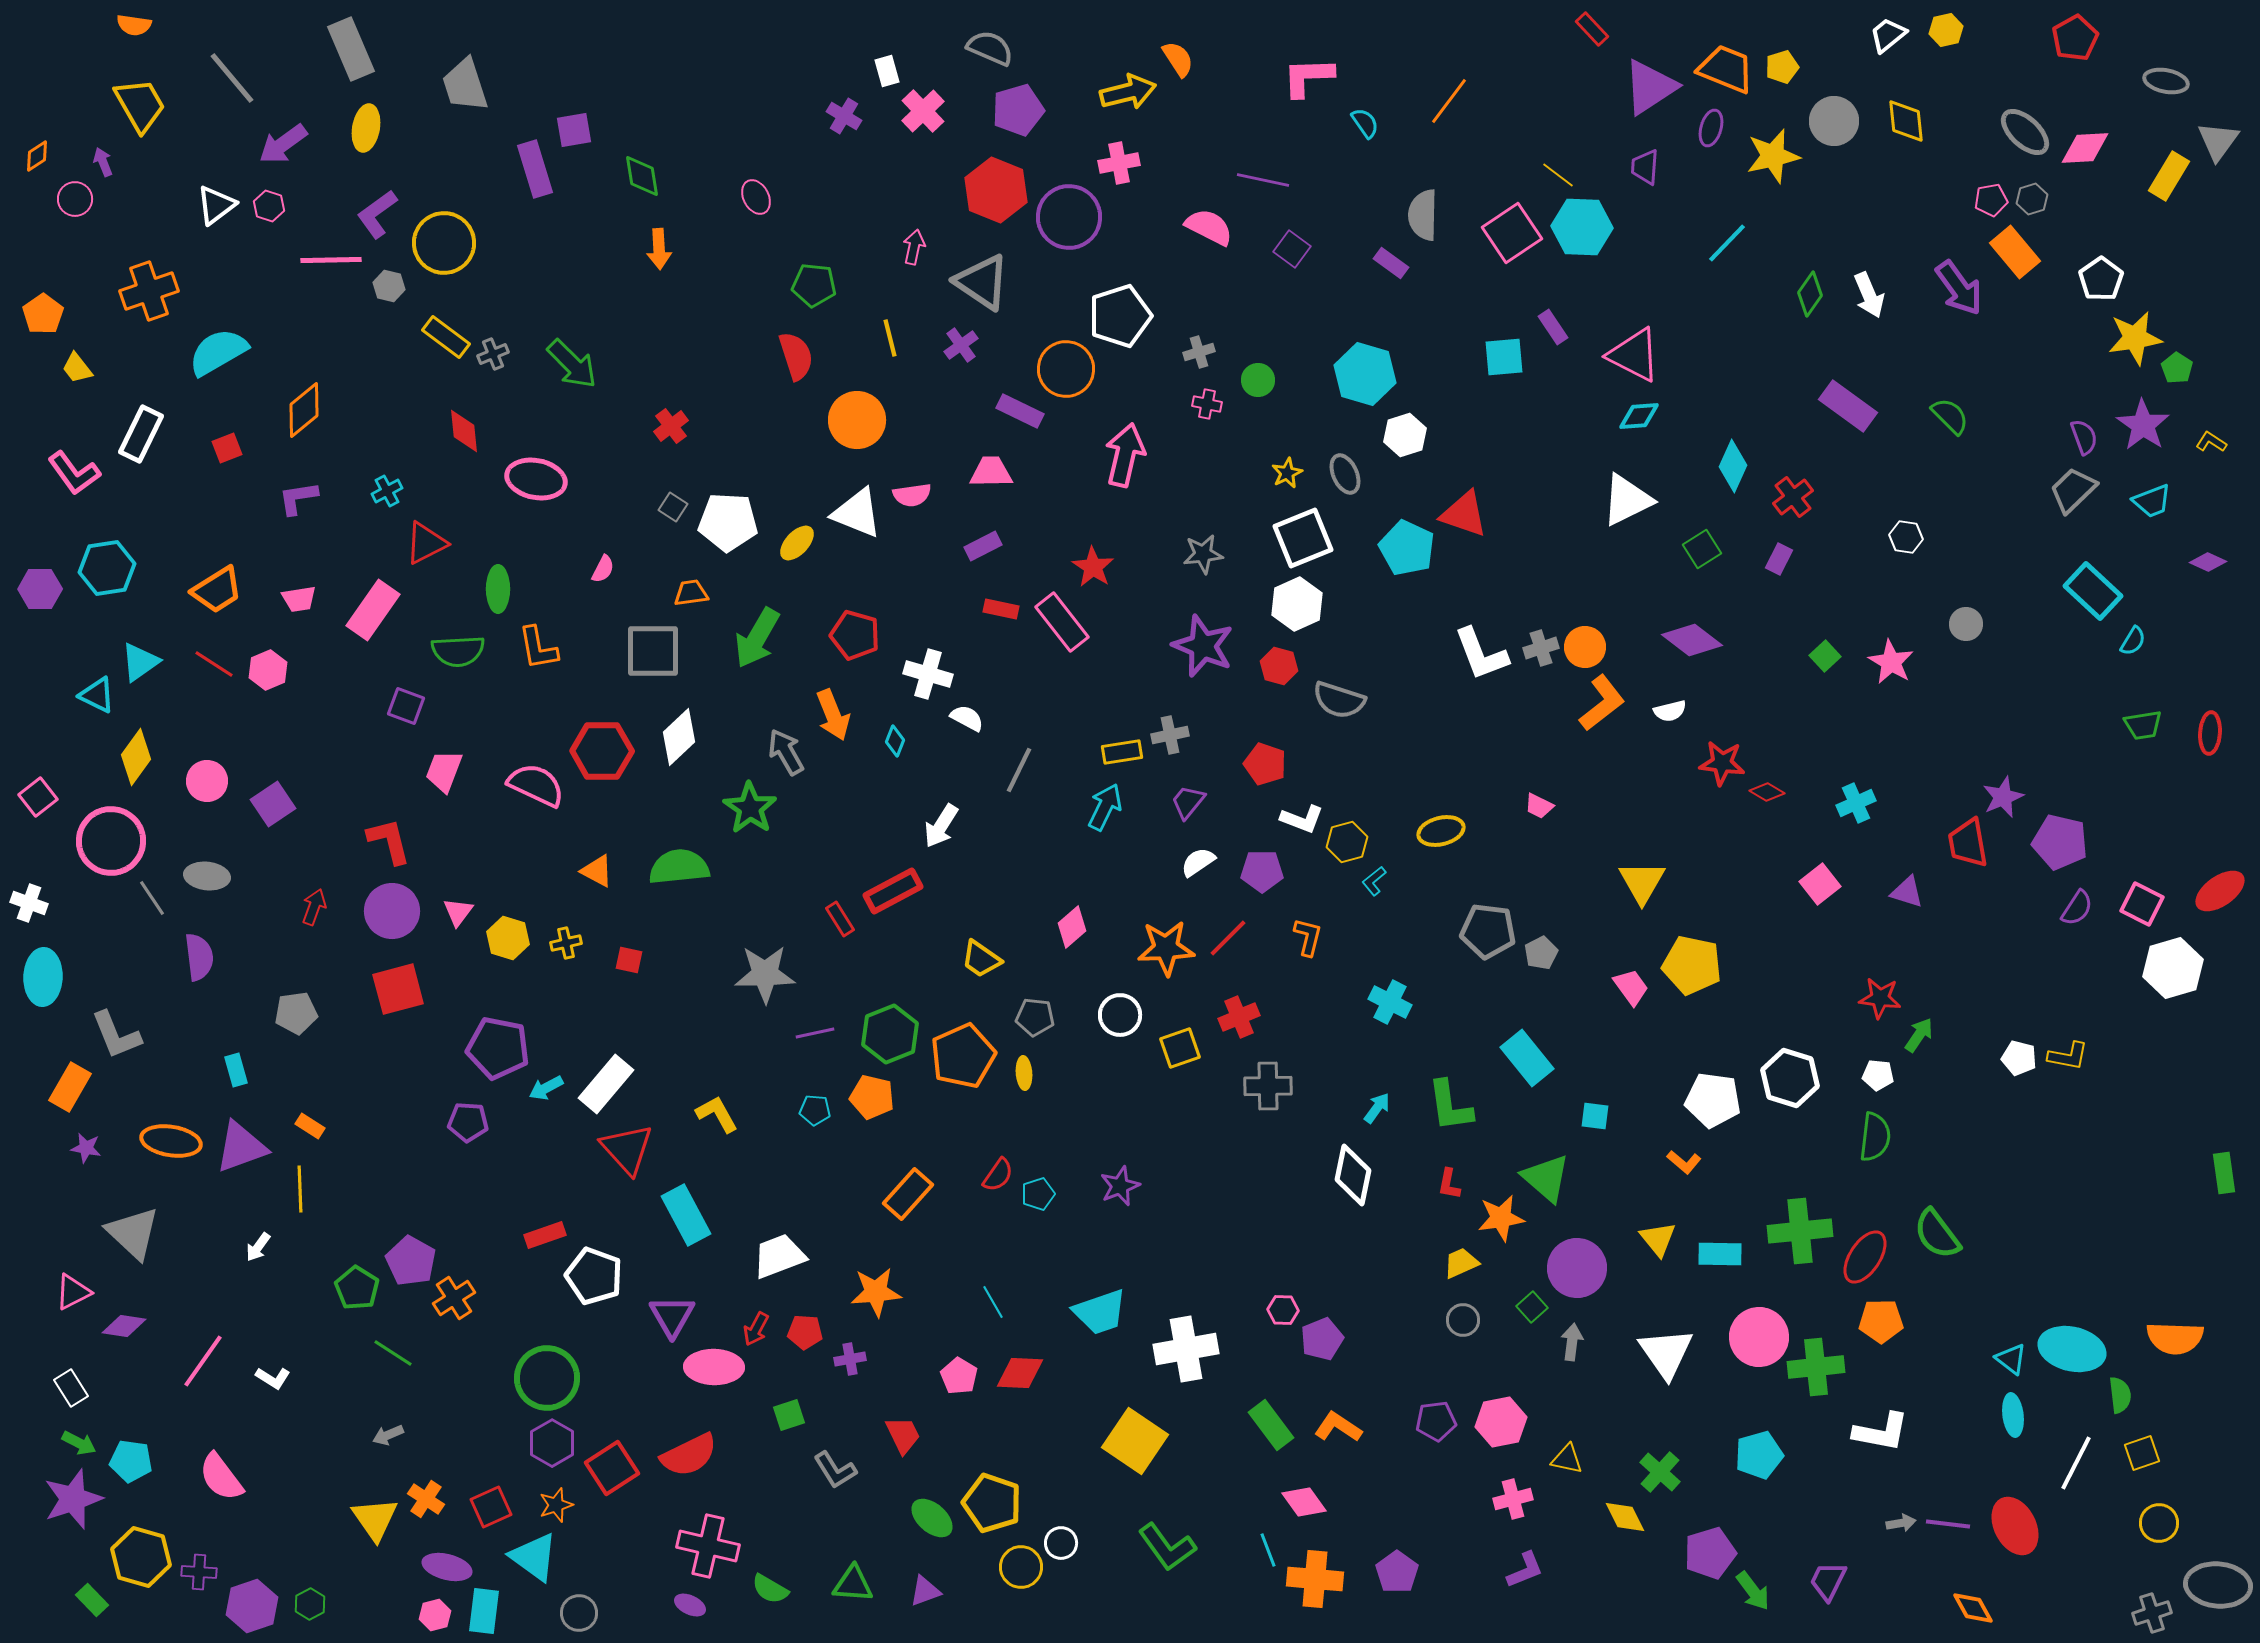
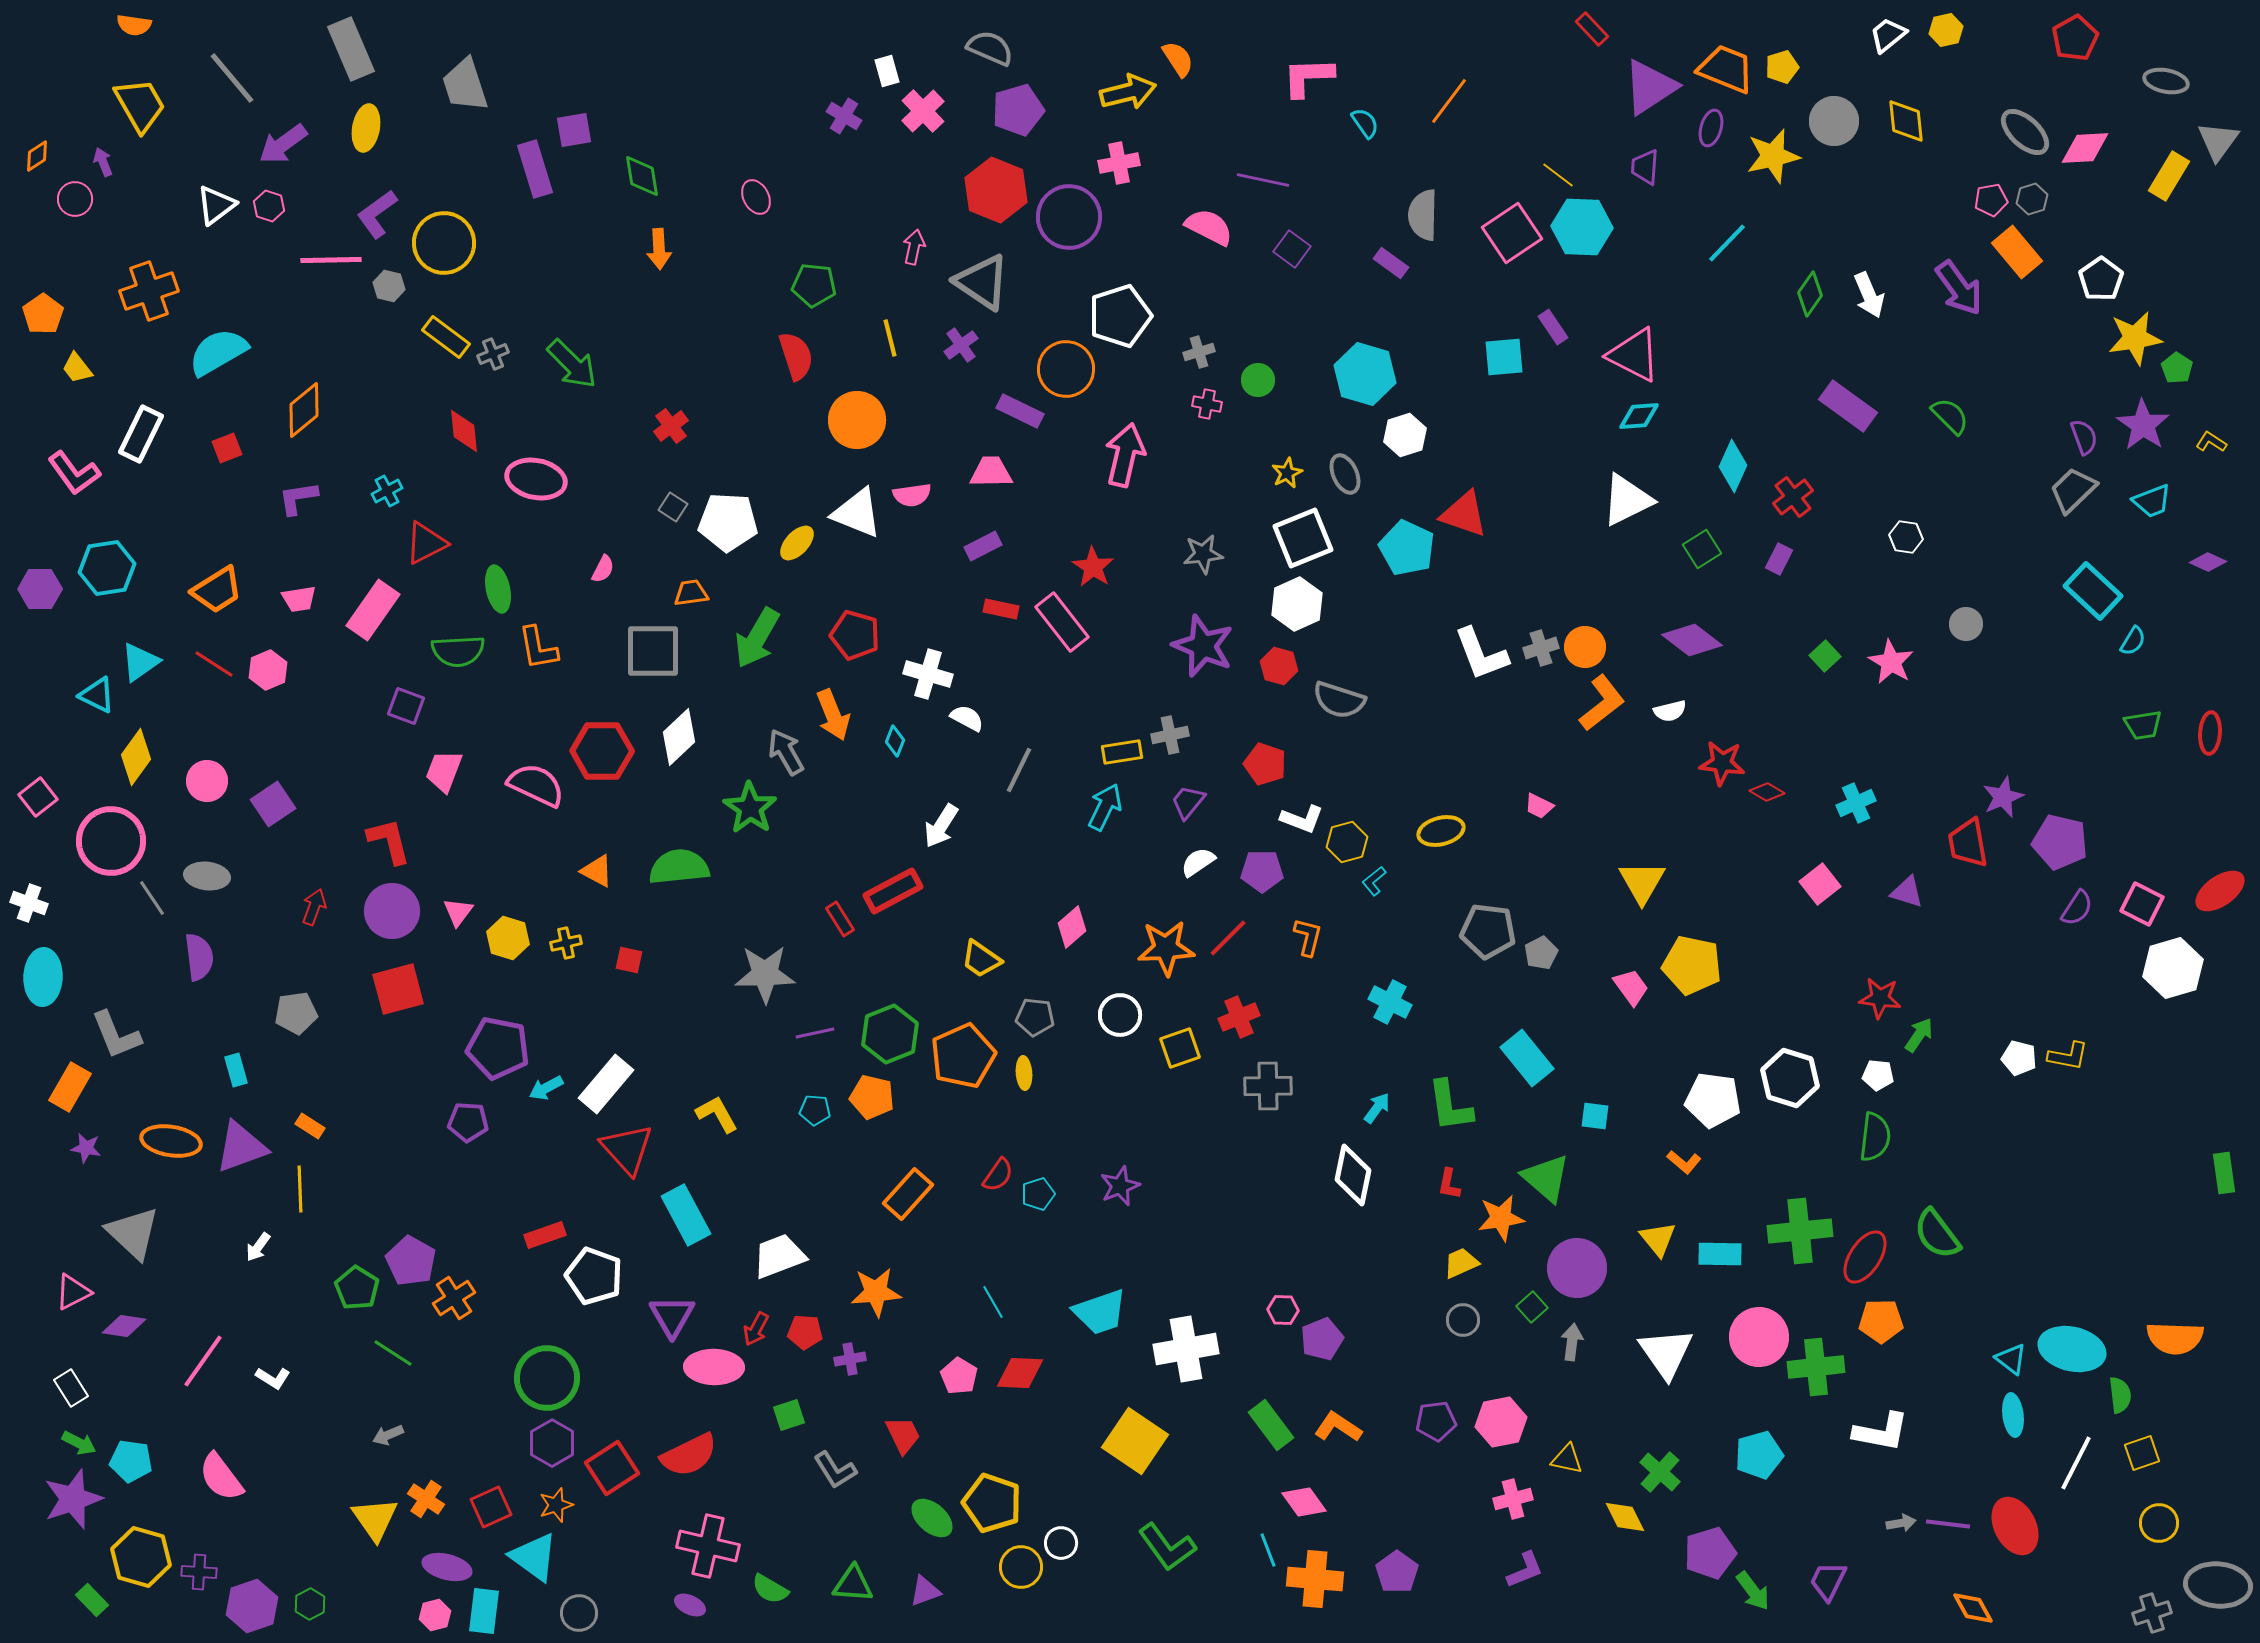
orange rectangle at (2015, 252): moved 2 px right
green ellipse at (498, 589): rotated 12 degrees counterclockwise
